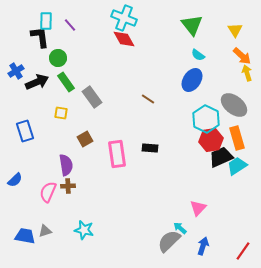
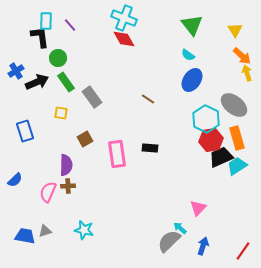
cyan semicircle: moved 10 px left
purple semicircle: rotated 10 degrees clockwise
